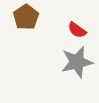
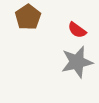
brown pentagon: moved 2 px right
